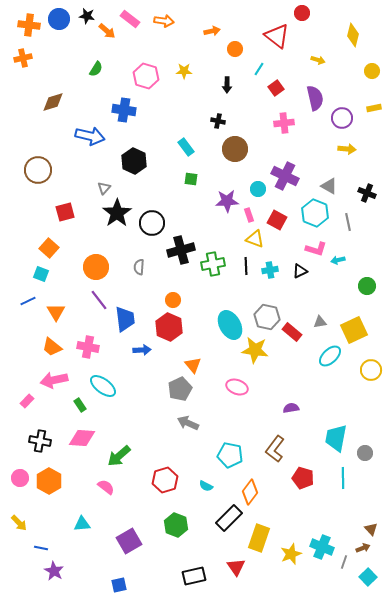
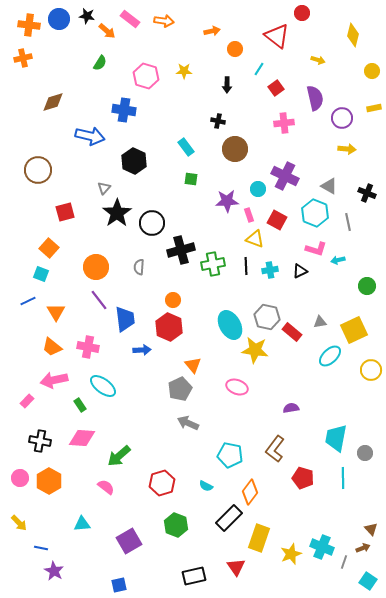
green semicircle at (96, 69): moved 4 px right, 6 px up
red hexagon at (165, 480): moved 3 px left, 3 px down
cyan square at (368, 577): moved 4 px down; rotated 12 degrees counterclockwise
